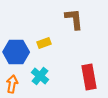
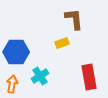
yellow rectangle: moved 18 px right
cyan cross: rotated 18 degrees clockwise
